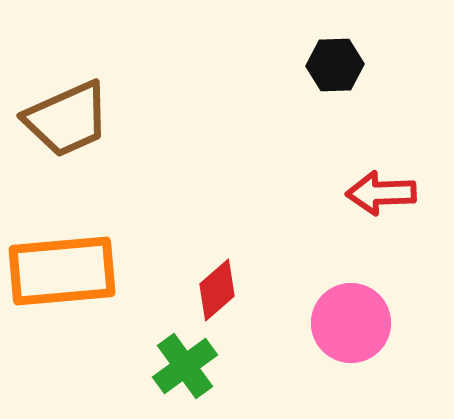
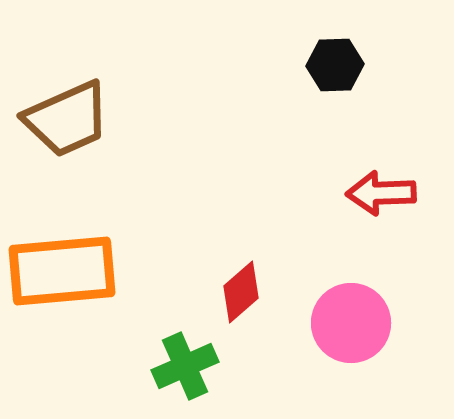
red diamond: moved 24 px right, 2 px down
green cross: rotated 12 degrees clockwise
